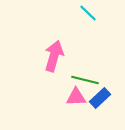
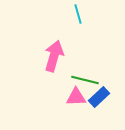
cyan line: moved 10 px left, 1 px down; rotated 30 degrees clockwise
blue rectangle: moved 1 px left, 1 px up
